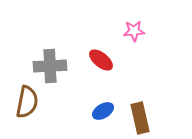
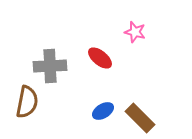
pink star: moved 1 px right, 1 px down; rotated 20 degrees clockwise
red ellipse: moved 1 px left, 2 px up
brown rectangle: rotated 32 degrees counterclockwise
